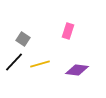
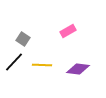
pink rectangle: rotated 42 degrees clockwise
yellow line: moved 2 px right, 1 px down; rotated 18 degrees clockwise
purple diamond: moved 1 px right, 1 px up
